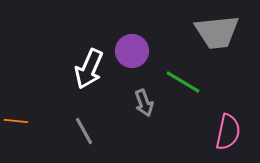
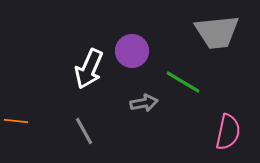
gray arrow: rotated 80 degrees counterclockwise
